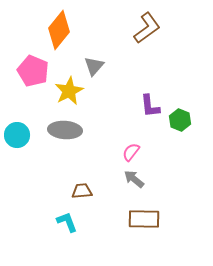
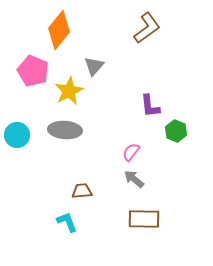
green hexagon: moved 4 px left, 11 px down
